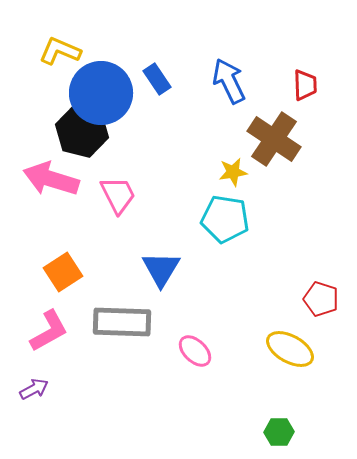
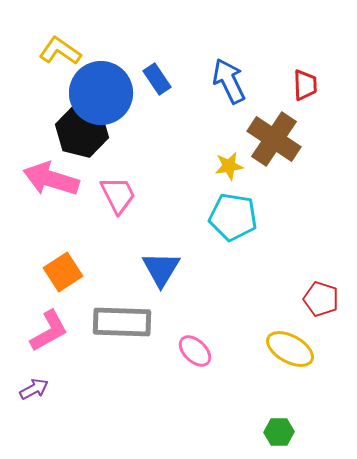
yellow L-shape: rotated 12 degrees clockwise
yellow star: moved 4 px left, 6 px up
cyan pentagon: moved 8 px right, 2 px up
